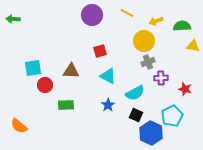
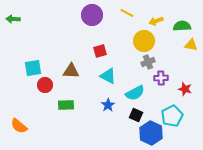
yellow triangle: moved 2 px left, 1 px up
